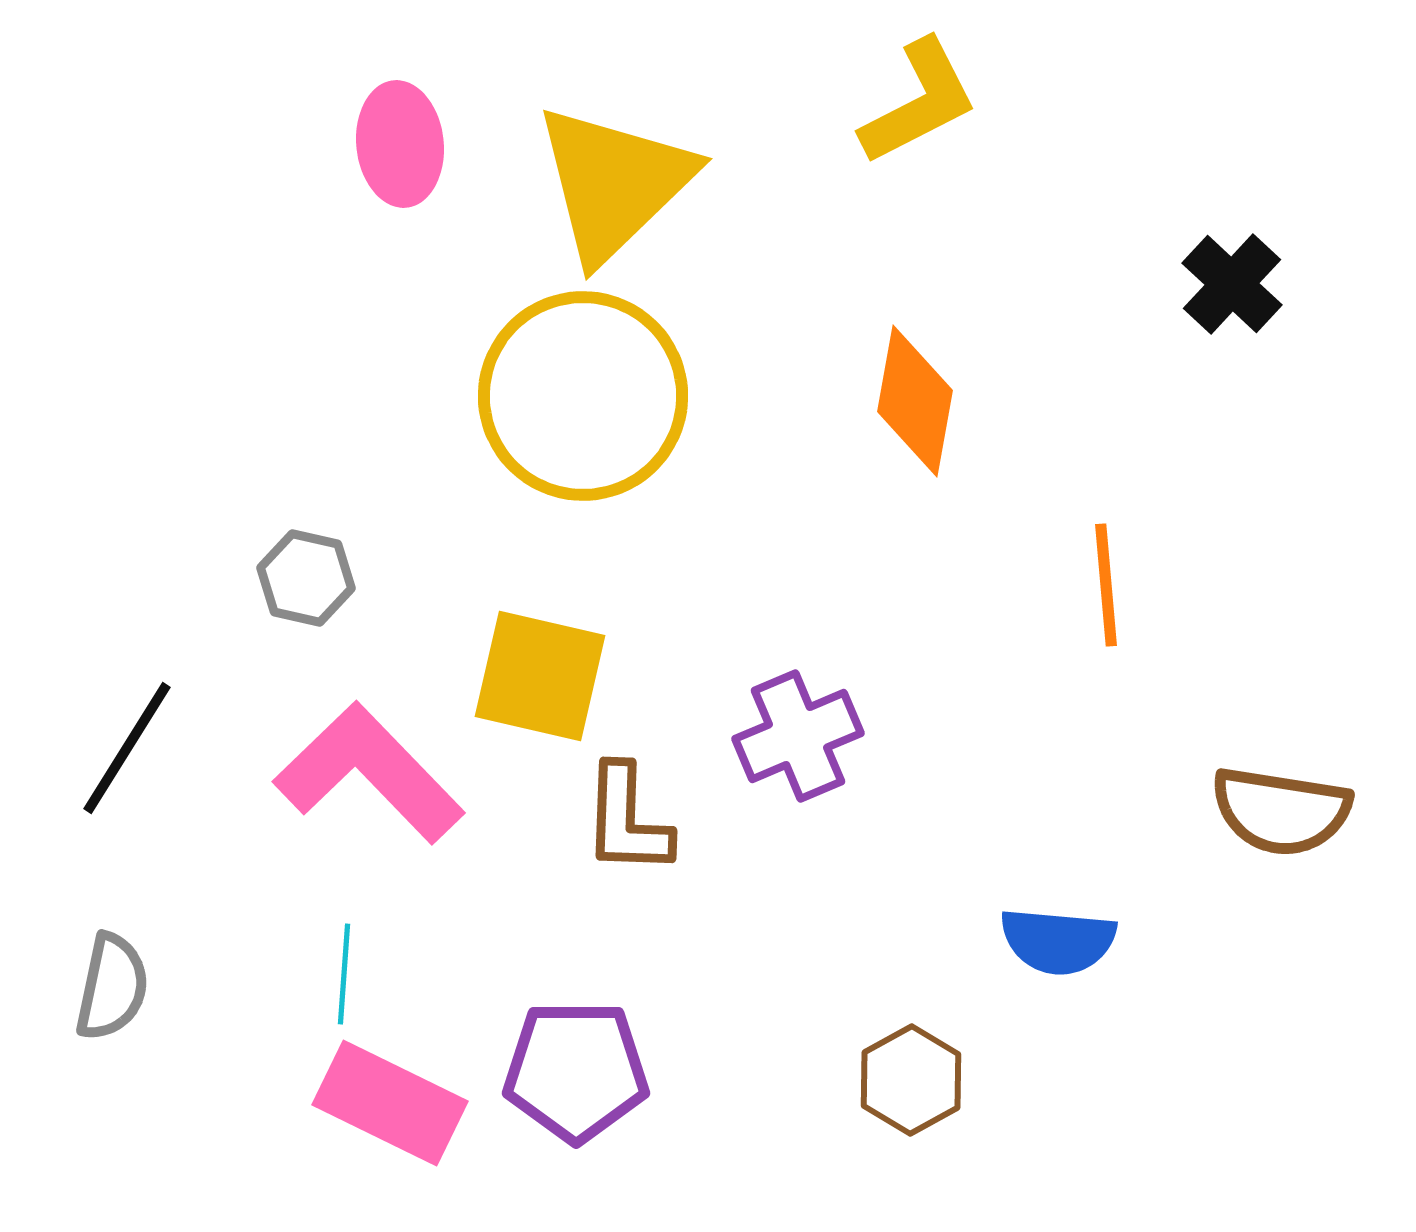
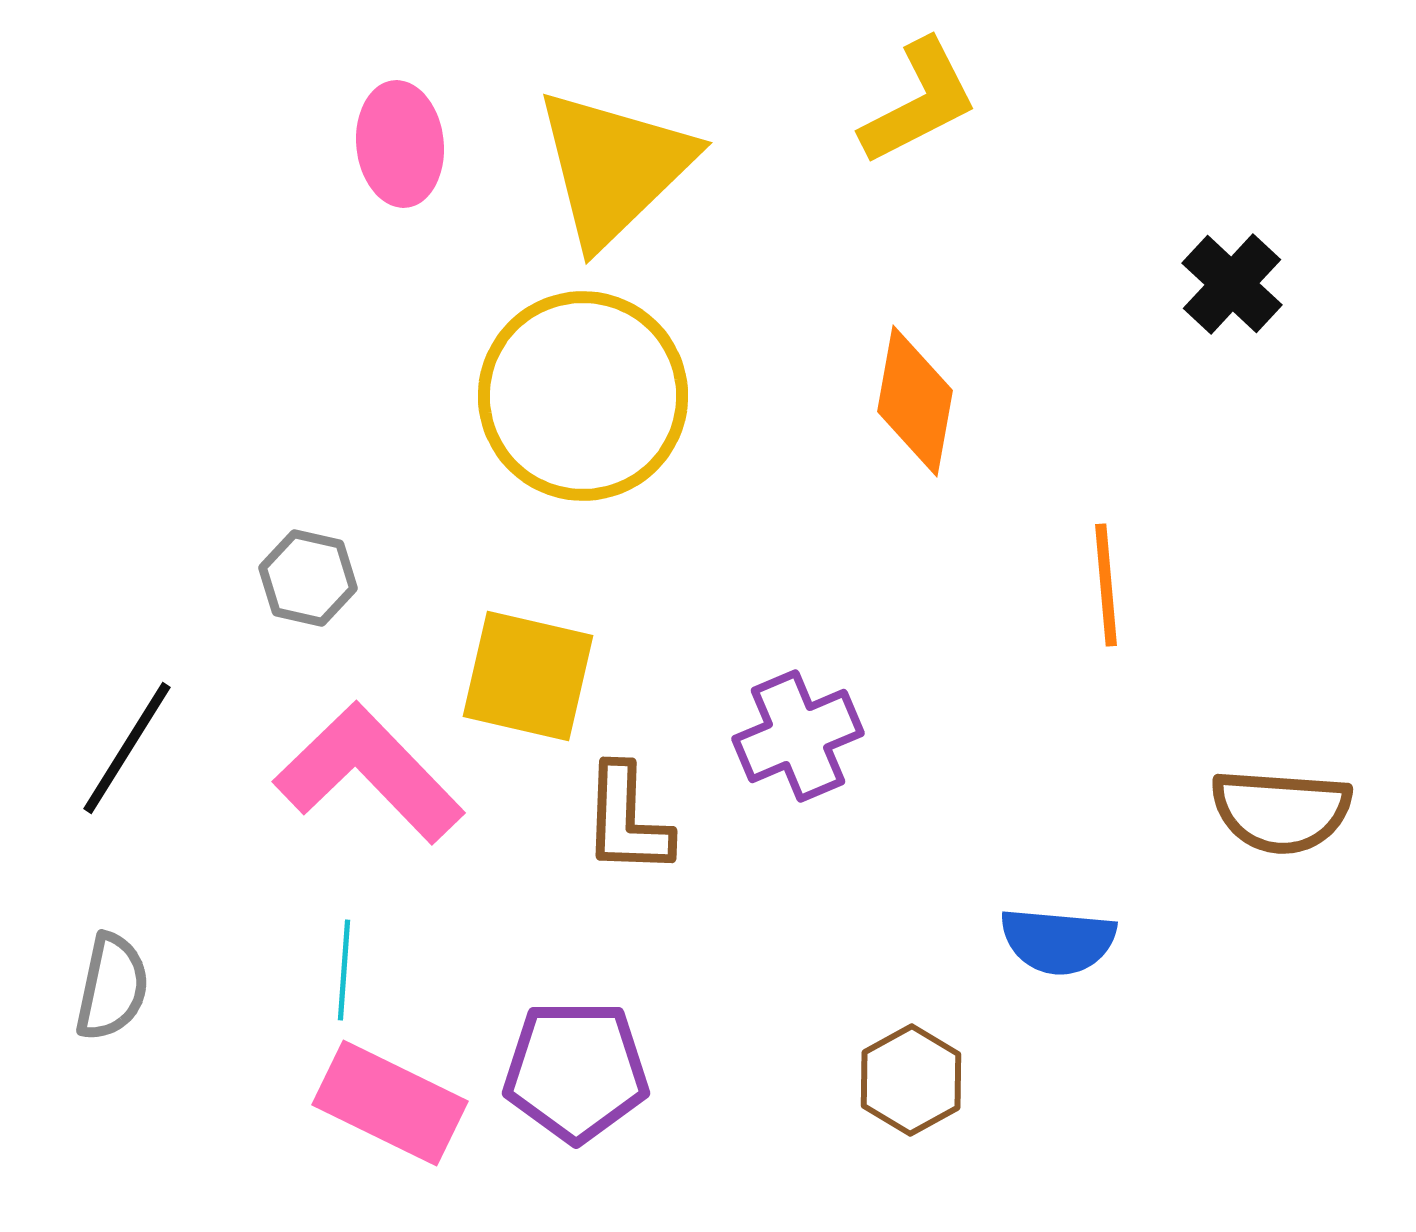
yellow triangle: moved 16 px up
gray hexagon: moved 2 px right
yellow square: moved 12 px left
brown semicircle: rotated 5 degrees counterclockwise
cyan line: moved 4 px up
